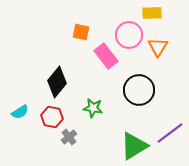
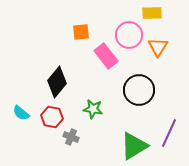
orange square: rotated 18 degrees counterclockwise
green star: moved 1 px down
cyan semicircle: moved 1 px right, 1 px down; rotated 72 degrees clockwise
purple line: moved 1 px left; rotated 28 degrees counterclockwise
gray cross: moved 2 px right; rotated 28 degrees counterclockwise
